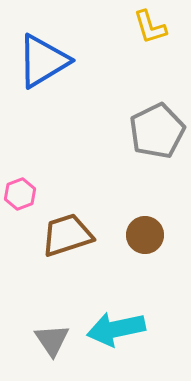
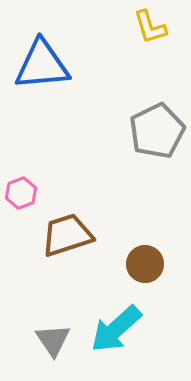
blue triangle: moved 1 px left, 4 px down; rotated 26 degrees clockwise
pink hexagon: moved 1 px right, 1 px up
brown circle: moved 29 px down
cyan arrow: rotated 30 degrees counterclockwise
gray triangle: moved 1 px right
